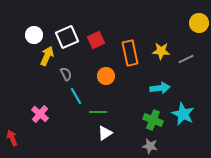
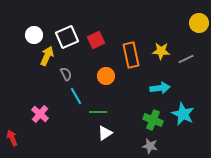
orange rectangle: moved 1 px right, 2 px down
